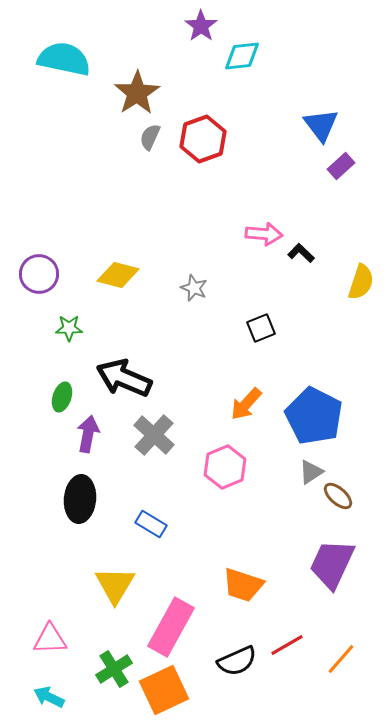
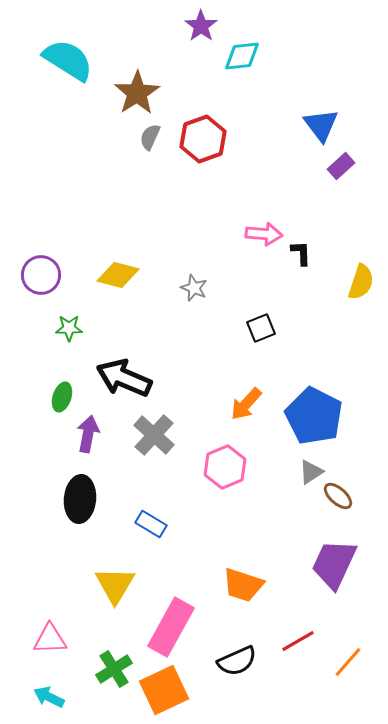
cyan semicircle: moved 4 px right, 1 px down; rotated 20 degrees clockwise
black L-shape: rotated 44 degrees clockwise
purple circle: moved 2 px right, 1 px down
purple trapezoid: moved 2 px right
red line: moved 11 px right, 4 px up
orange line: moved 7 px right, 3 px down
